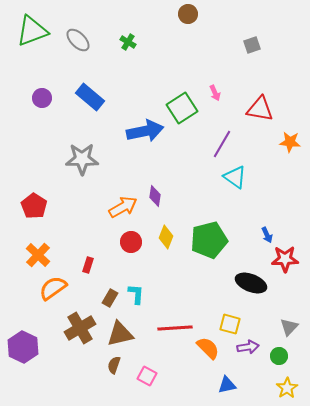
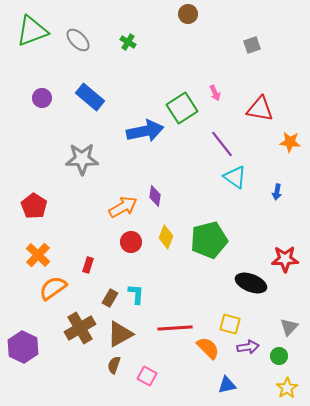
purple line at (222, 144): rotated 68 degrees counterclockwise
blue arrow at (267, 235): moved 10 px right, 43 px up; rotated 35 degrees clockwise
brown triangle at (120, 334): rotated 16 degrees counterclockwise
